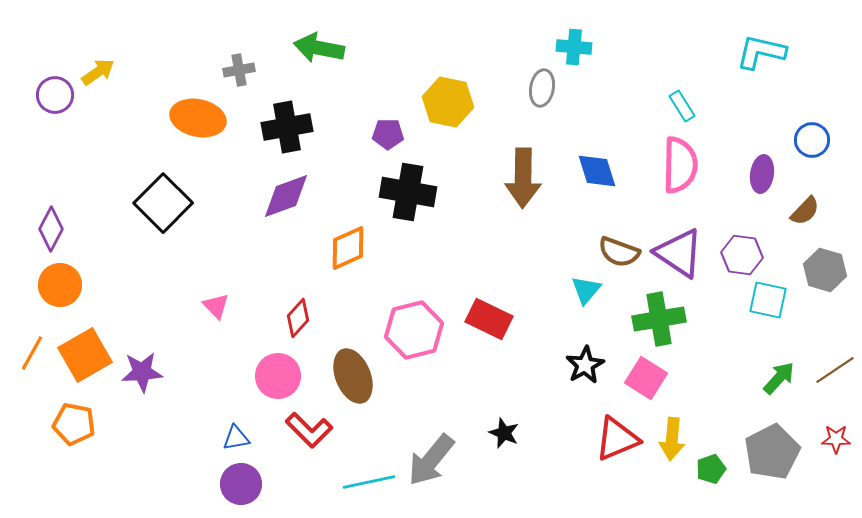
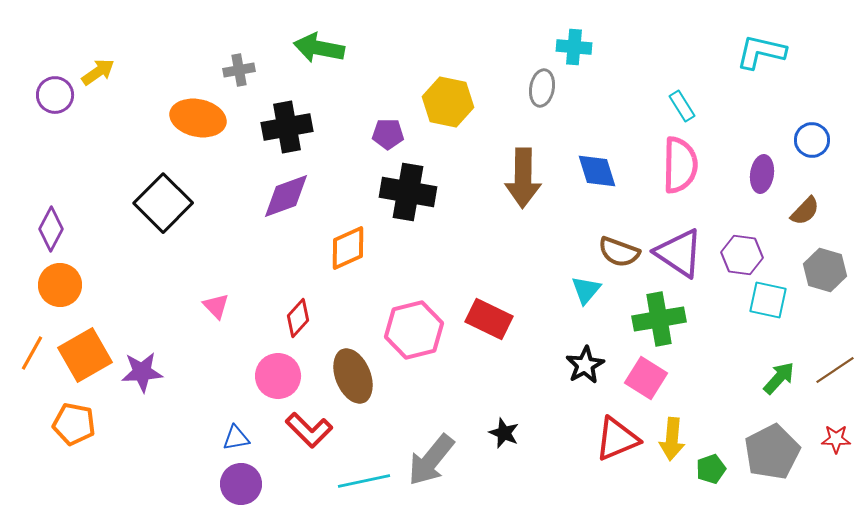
cyan line at (369, 482): moved 5 px left, 1 px up
